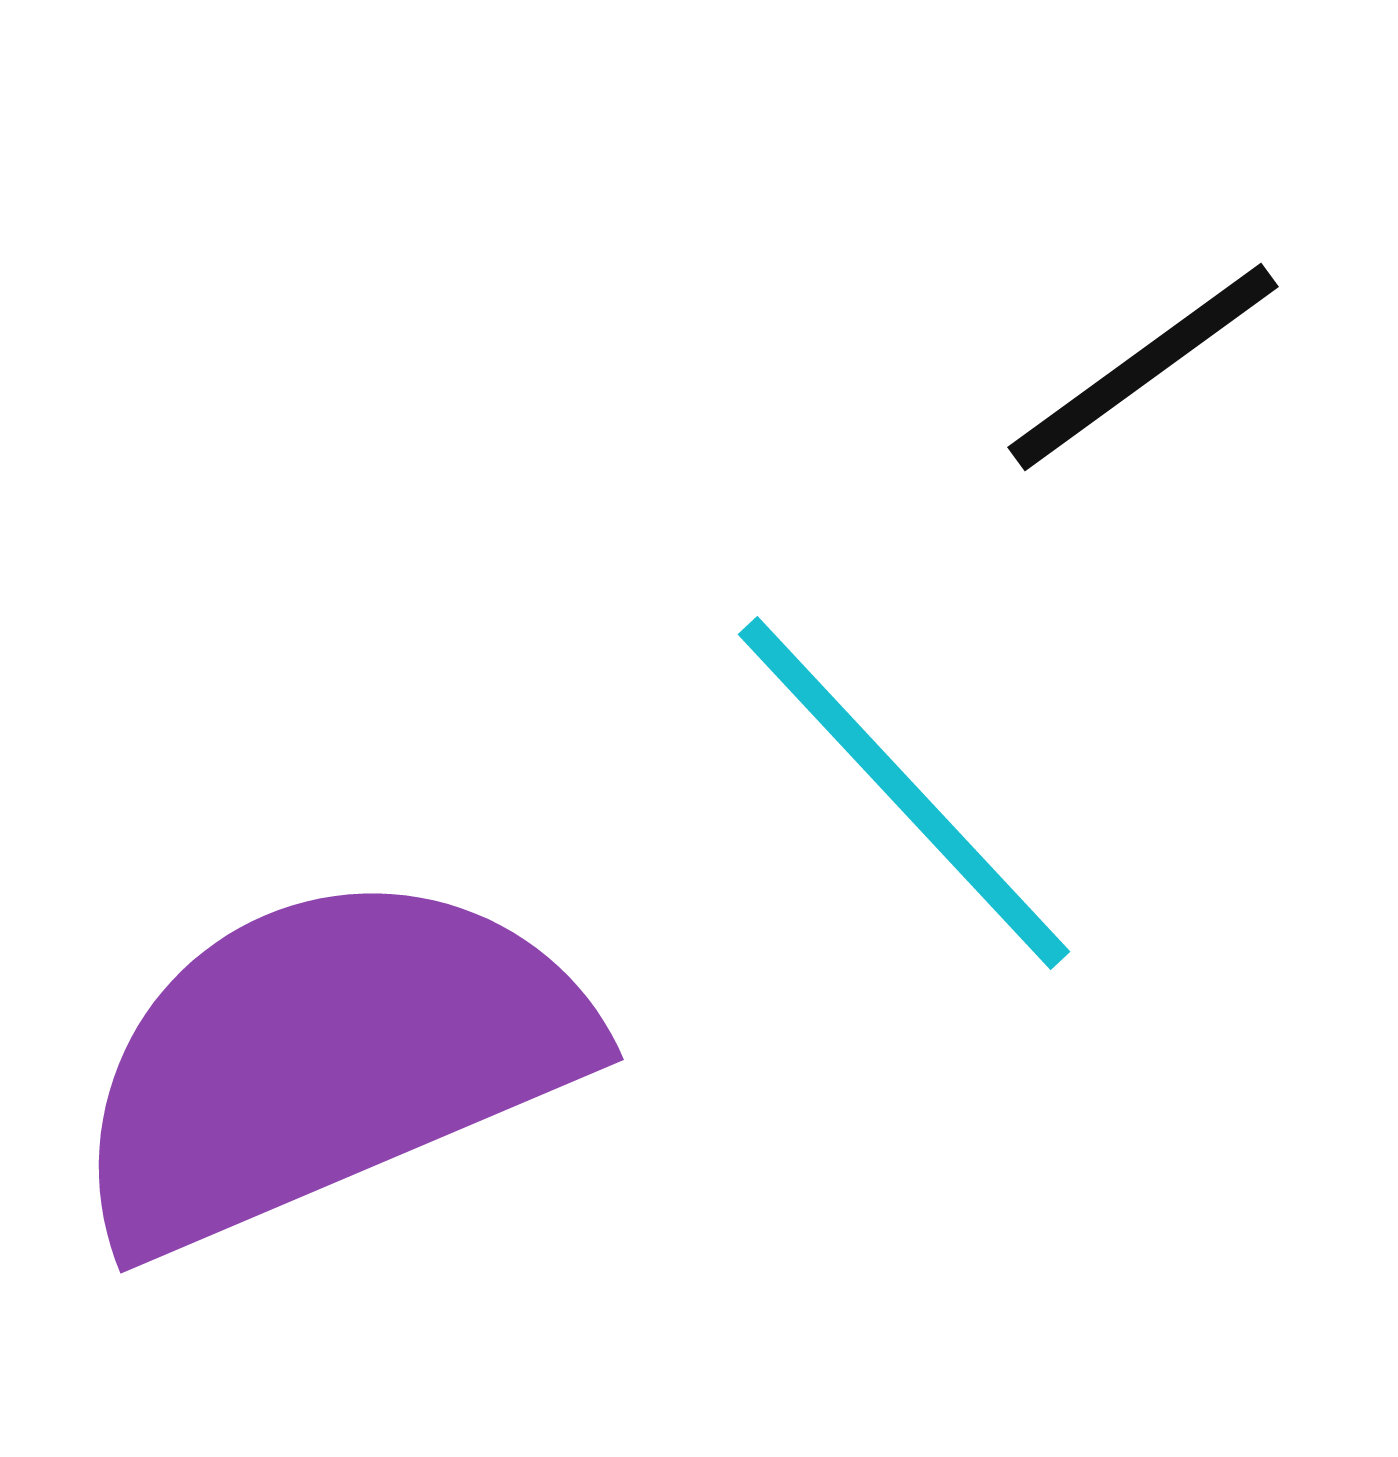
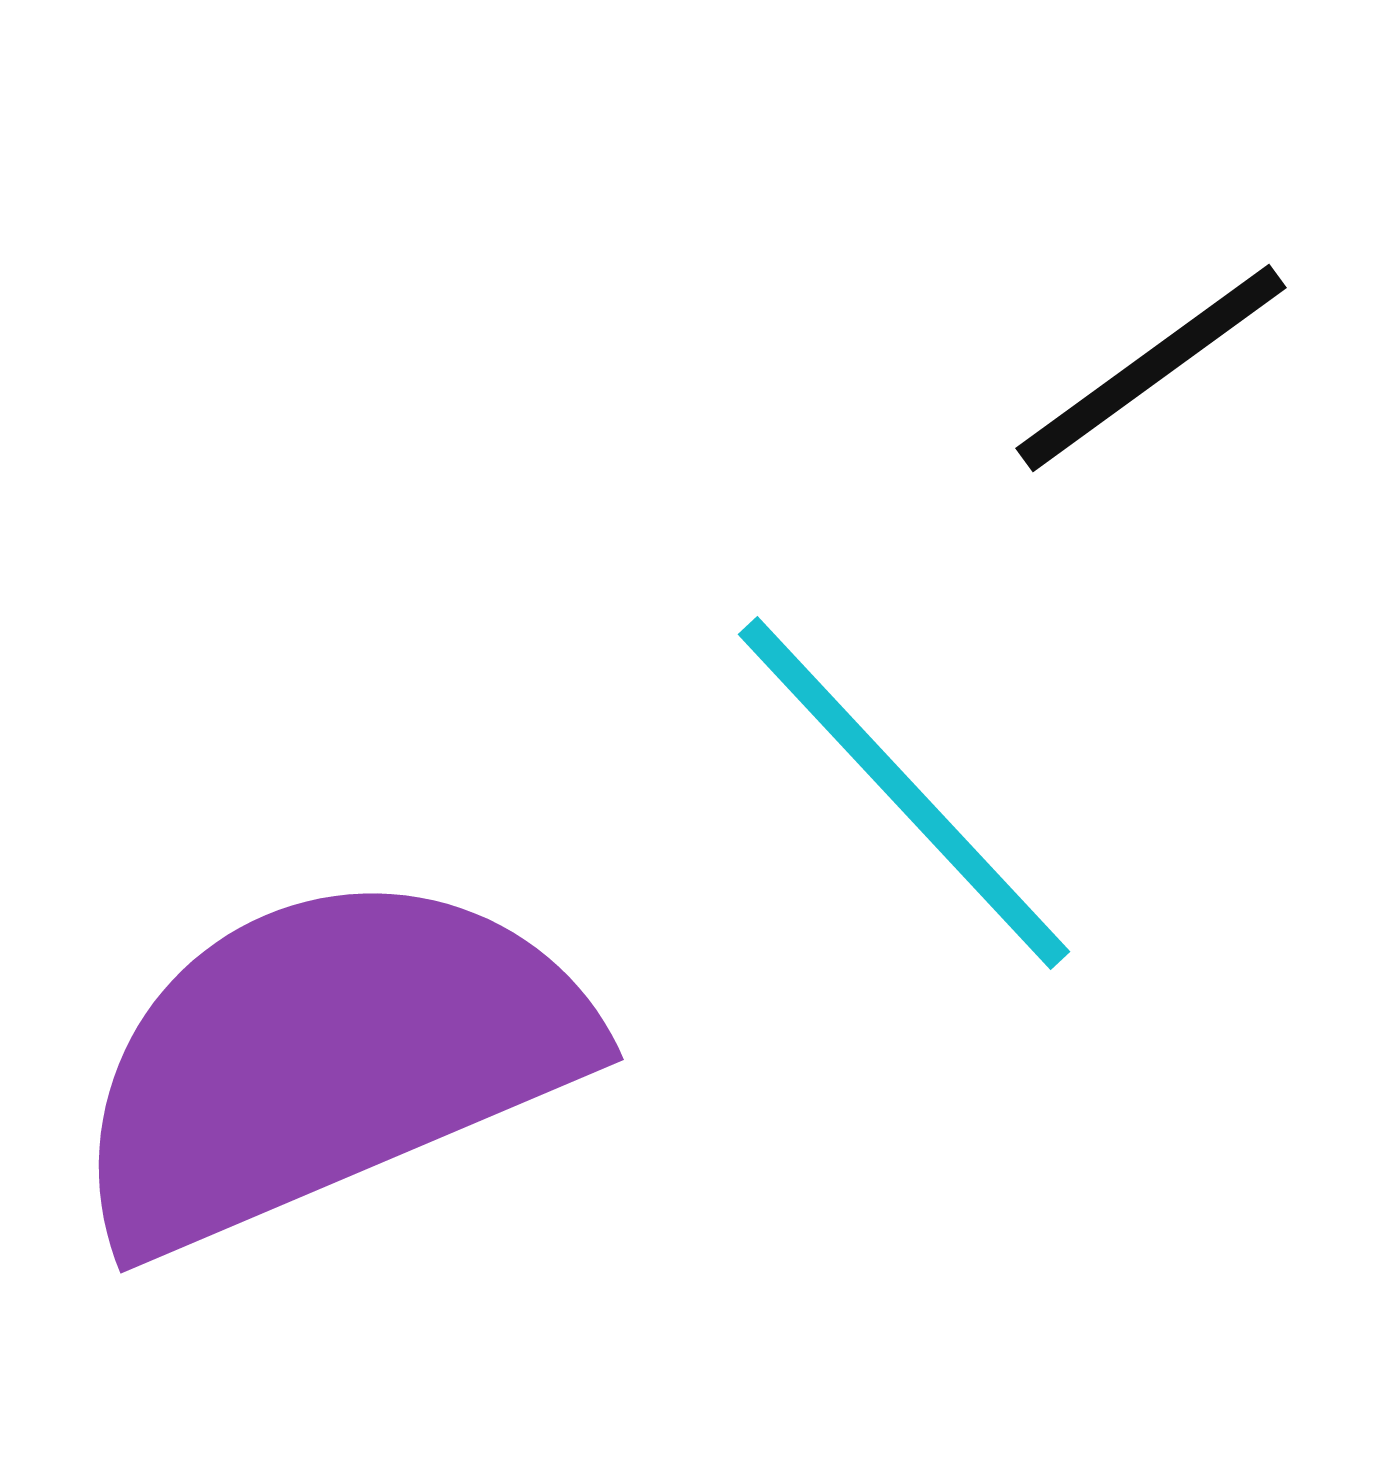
black line: moved 8 px right, 1 px down
